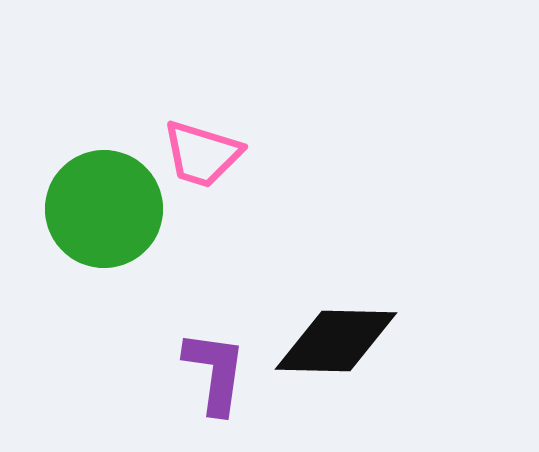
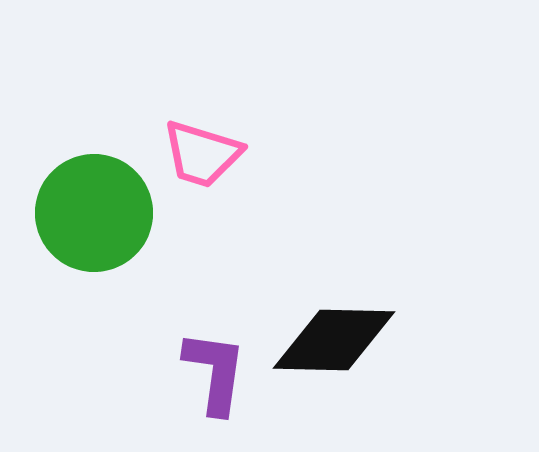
green circle: moved 10 px left, 4 px down
black diamond: moved 2 px left, 1 px up
